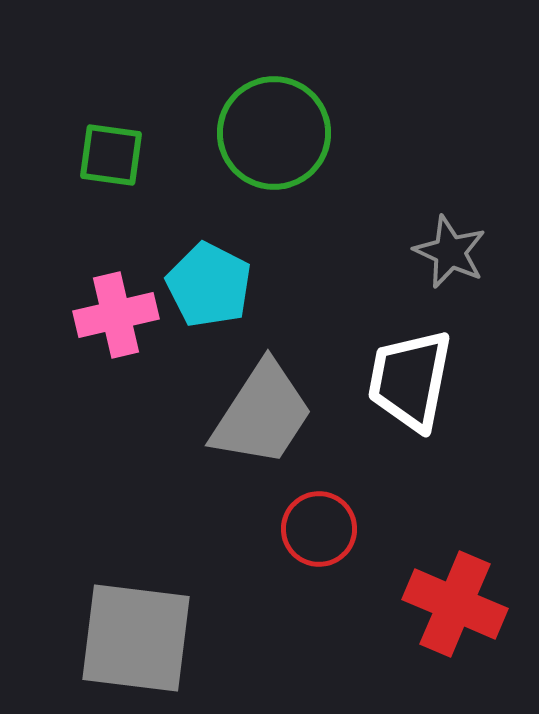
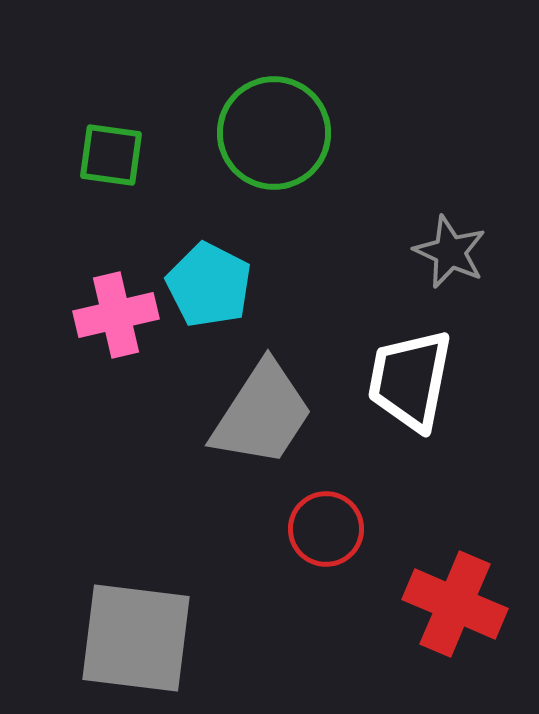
red circle: moved 7 px right
